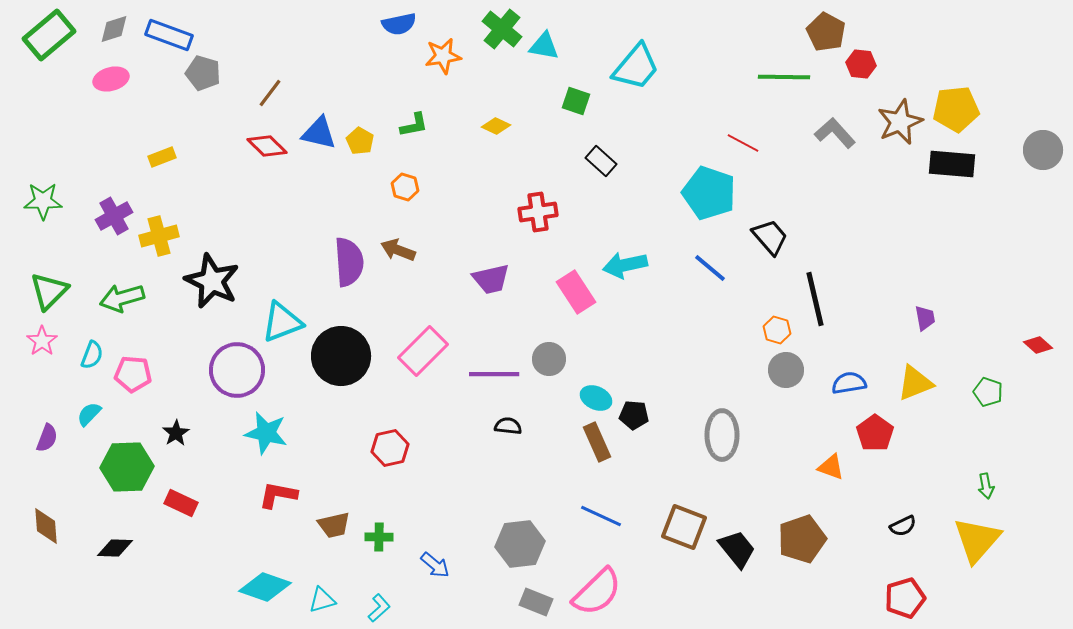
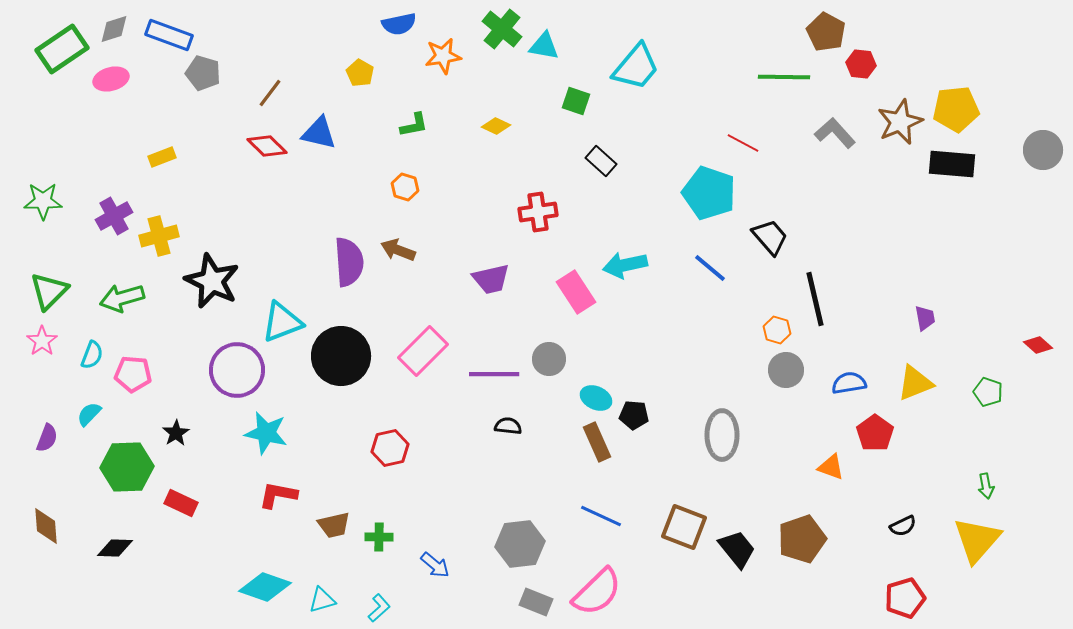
green rectangle at (49, 35): moved 13 px right, 14 px down; rotated 6 degrees clockwise
yellow pentagon at (360, 141): moved 68 px up
